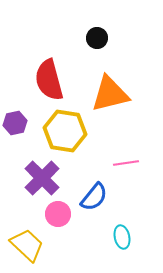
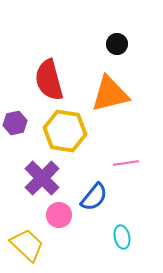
black circle: moved 20 px right, 6 px down
pink circle: moved 1 px right, 1 px down
